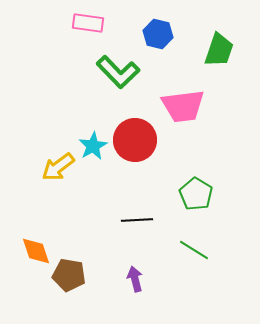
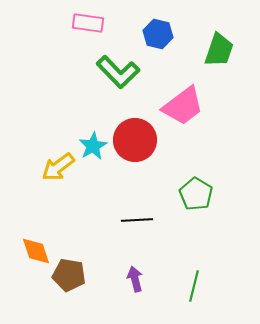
pink trapezoid: rotated 30 degrees counterclockwise
green line: moved 36 px down; rotated 72 degrees clockwise
